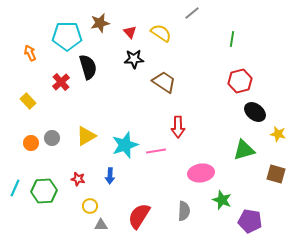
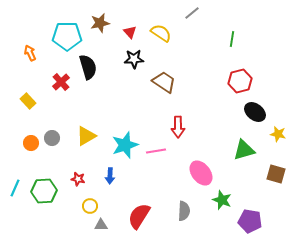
pink ellipse: rotated 60 degrees clockwise
